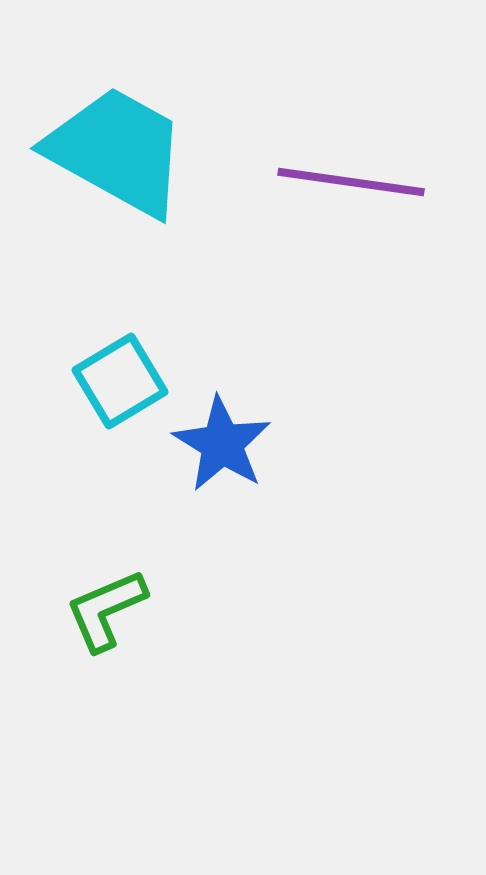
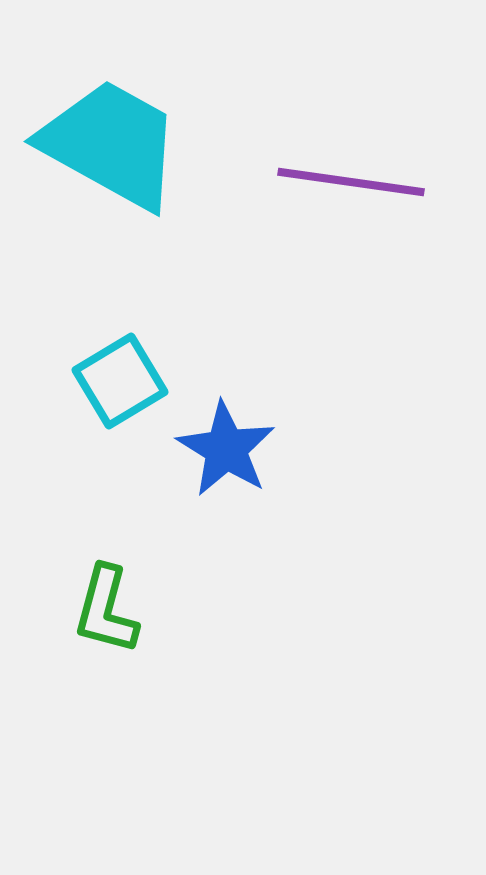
cyan trapezoid: moved 6 px left, 7 px up
blue star: moved 4 px right, 5 px down
green L-shape: rotated 52 degrees counterclockwise
